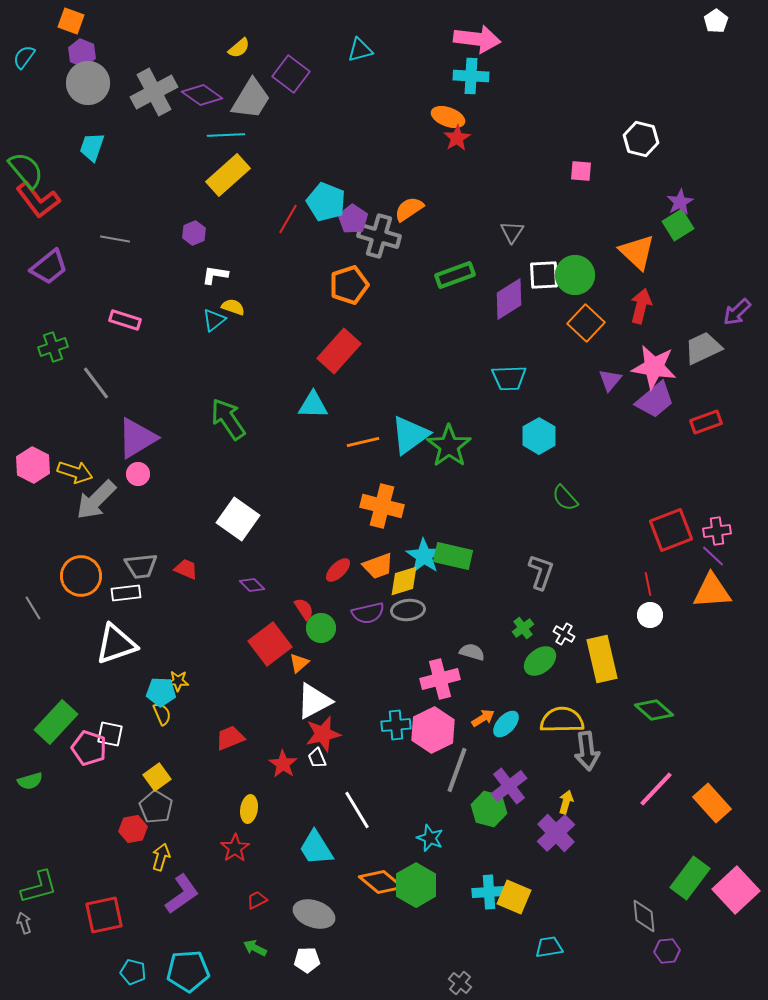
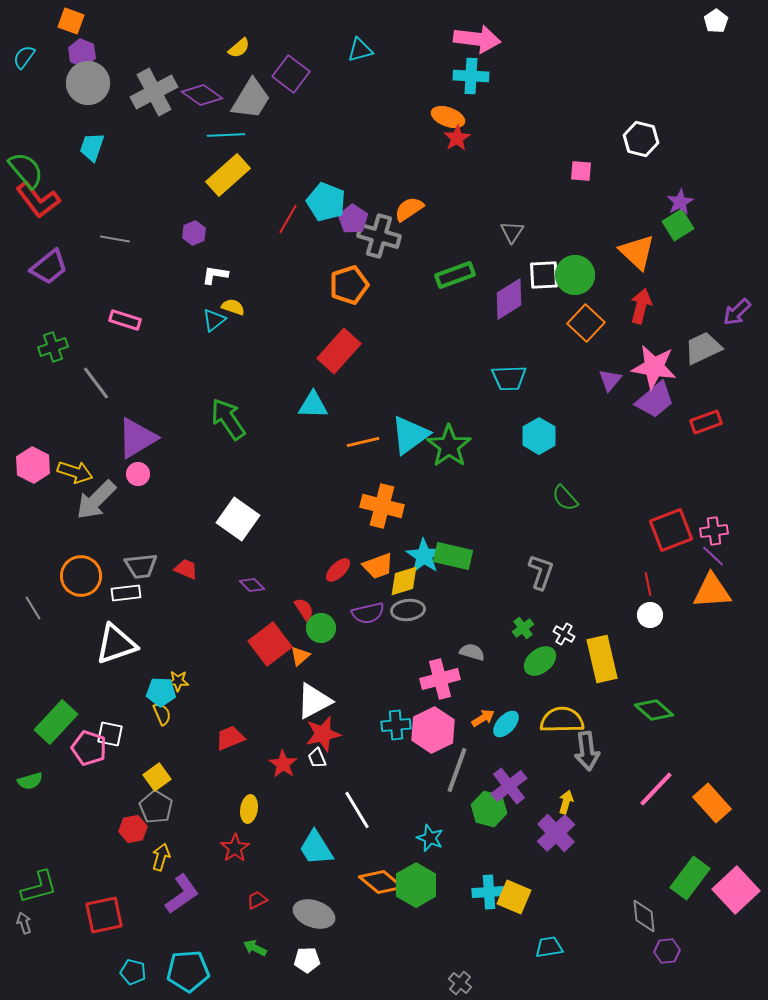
pink cross at (717, 531): moved 3 px left
orange triangle at (299, 663): moved 1 px right, 7 px up
